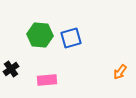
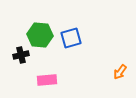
black cross: moved 10 px right, 14 px up; rotated 21 degrees clockwise
